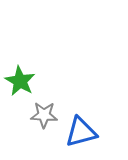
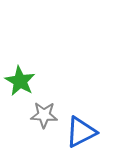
blue triangle: rotated 12 degrees counterclockwise
